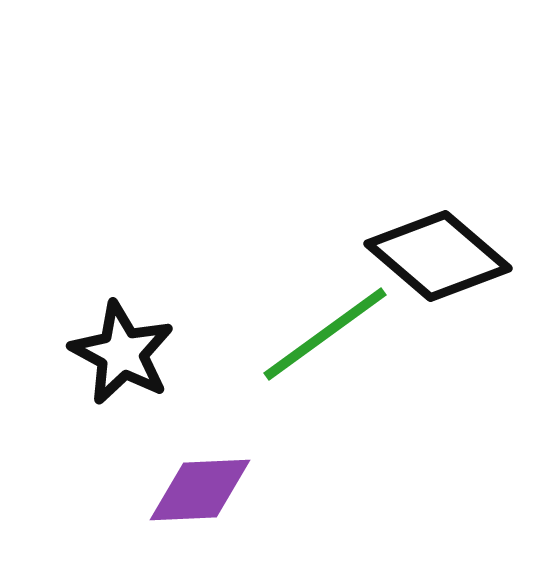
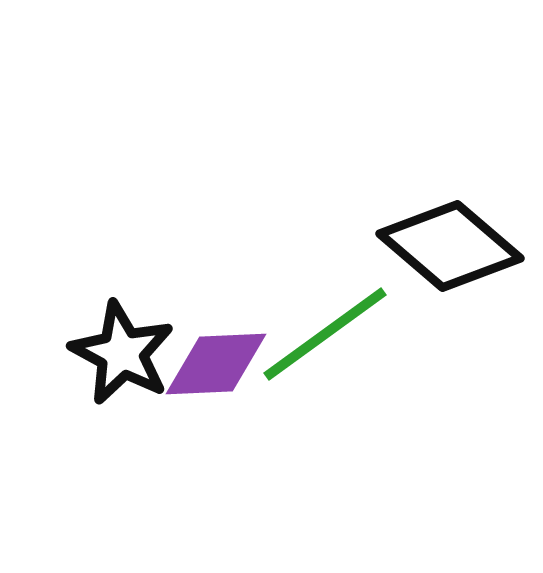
black diamond: moved 12 px right, 10 px up
purple diamond: moved 16 px right, 126 px up
